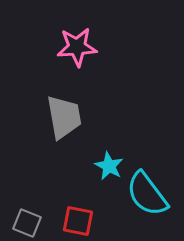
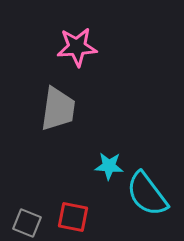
gray trapezoid: moved 6 px left, 8 px up; rotated 18 degrees clockwise
cyan star: rotated 24 degrees counterclockwise
red square: moved 5 px left, 4 px up
